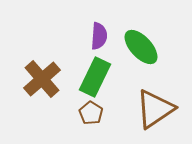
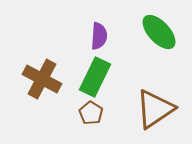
green ellipse: moved 18 px right, 15 px up
brown cross: rotated 21 degrees counterclockwise
